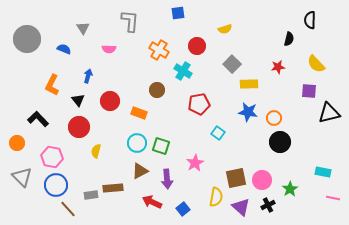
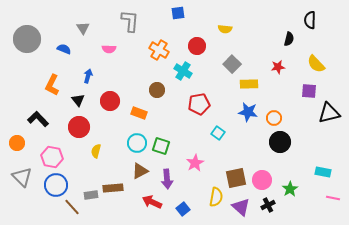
yellow semicircle at (225, 29): rotated 24 degrees clockwise
brown line at (68, 209): moved 4 px right, 2 px up
